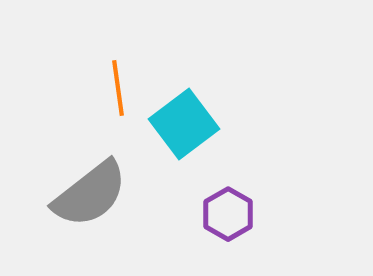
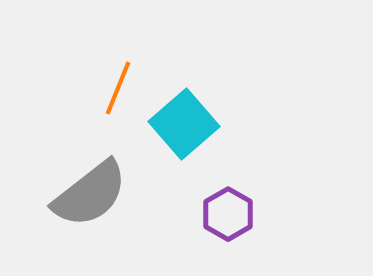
orange line: rotated 30 degrees clockwise
cyan square: rotated 4 degrees counterclockwise
